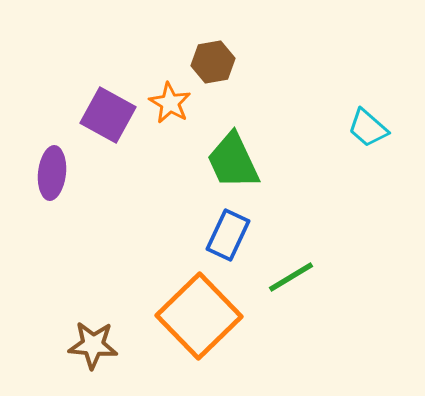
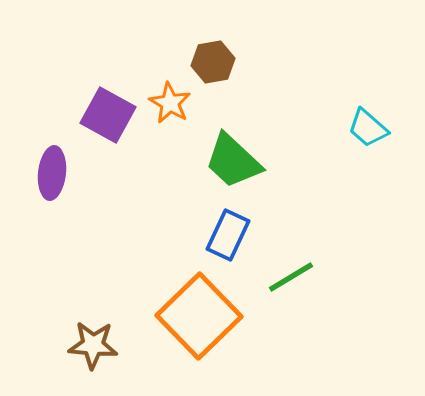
green trapezoid: rotated 22 degrees counterclockwise
